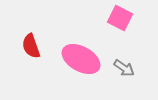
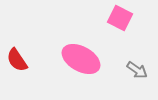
red semicircle: moved 14 px left, 14 px down; rotated 15 degrees counterclockwise
gray arrow: moved 13 px right, 2 px down
